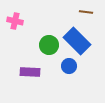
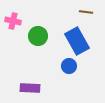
pink cross: moved 2 px left
blue rectangle: rotated 16 degrees clockwise
green circle: moved 11 px left, 9 px up
purple rectangle: moved 16 px down
